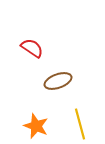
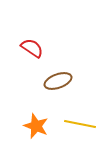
yellow line: rotated 64 degrees counterclockwise
